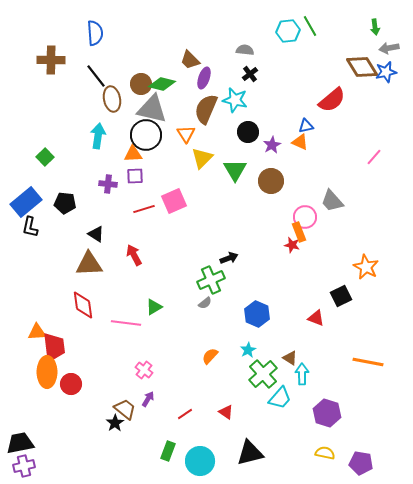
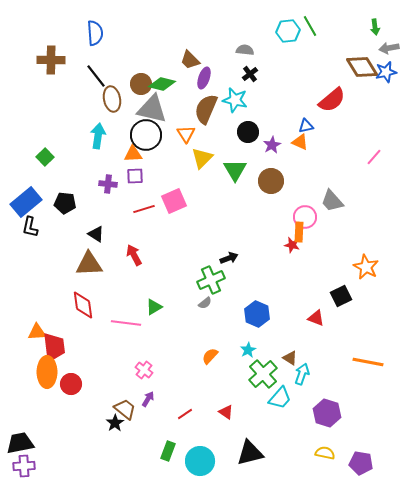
orange rectangle at (299, 232): rotated 24 degrees clockwise
cyan arrow at (302, 374): rotated 20 degrees clockwise
purple cross at (24, 466): rotated 10 degrees clockwise
